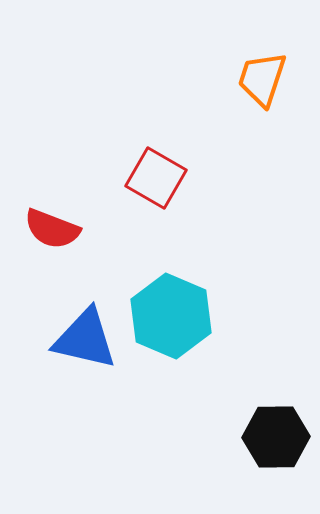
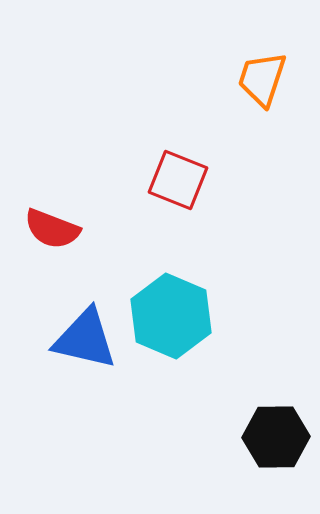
red square: moved 22 px right, 2 px down; rotated 8 degrees counterclockwise
